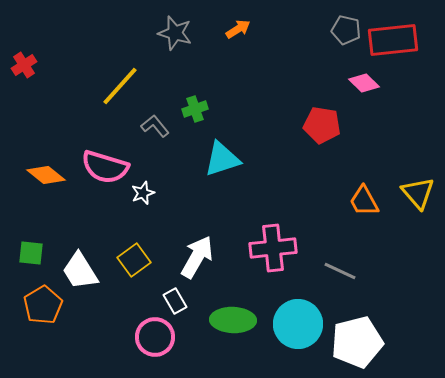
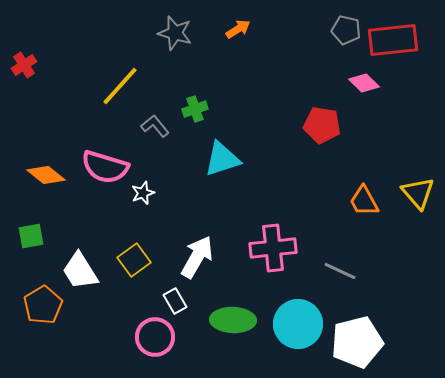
green square: moved 17 px up; rotated 16 degrees counterclockwise
